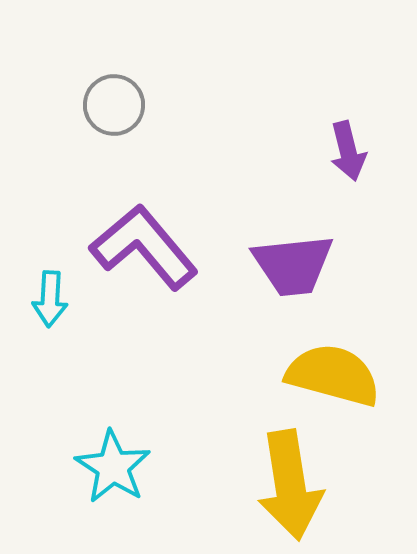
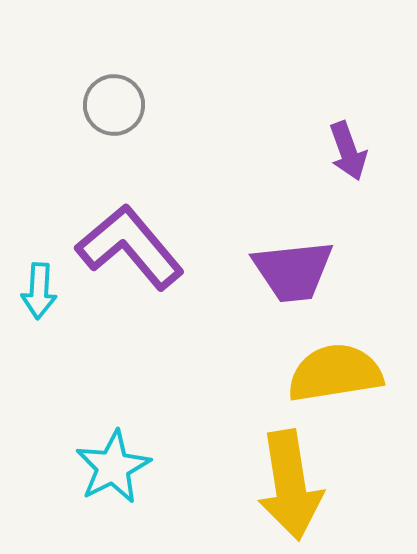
purple arrow: rotated 6 degrees counterclockwise
purple L-shape: moved 14 px left
purple trapezoid: moved 6 px down
cyan arrow: moved 11 px left, 8 px up
yellow semicircle: moved 2 px right, 2 px up; rotated 24 degrees counterclockwise
cyan star: rotated 12 degrees clockwise
